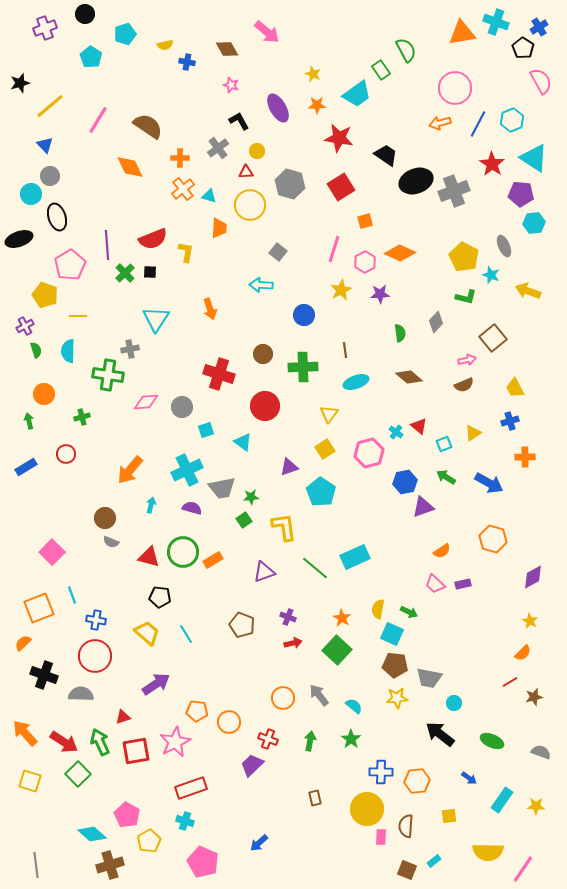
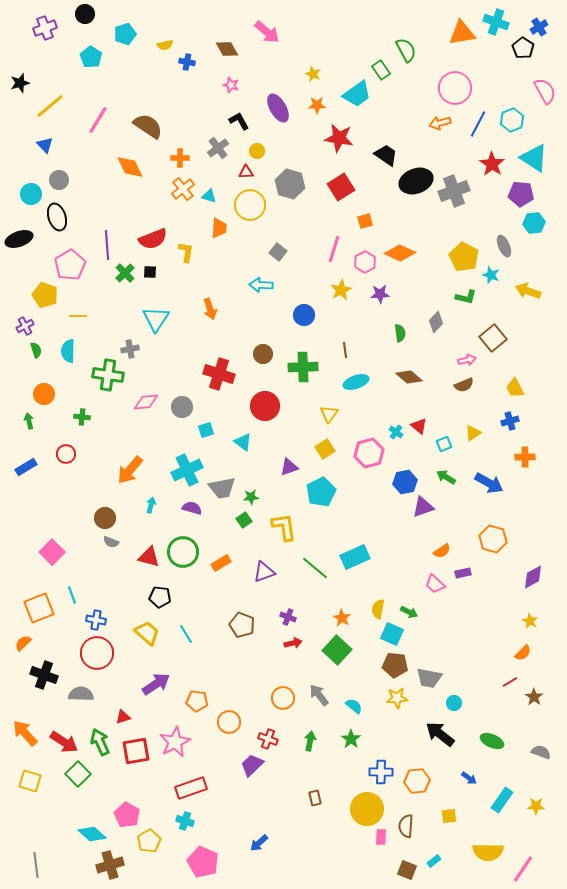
pink semicircle at (541, 81): moved 4 px right, 10 px down
gray circle at (50, 176): moved 9 px right, 4 px down
green cross at (82, 417): rotated 21 degrees clockwise
cyan pentagon at (321, 492): rotated 12 degrees clockwise
orange rectangle at (213, 560): moved 8 px right, 3 px down
purple rectangle at (463, 584): moved 11 px up
red circle at (95, 656): moved 2 px right, 3 px up
brown star at (534, 697): rotated 24 degrees counterclockwise
orange pentagon at (197, 711): moved 10 px up
